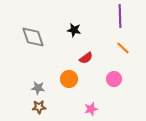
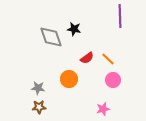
black star: moved 1 px up
gray diamond: moved 18 px right
orange line: moved 15 px left, 11 px down
red semicircle: moved 1 px right
pink circle: moved 1 px left, 1 px down
pink star: moved 12 px right
